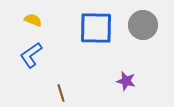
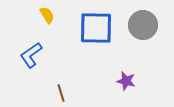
yellow semicircle: moved 14 px right, 5 px up; rotated 36 degrees clockwise
